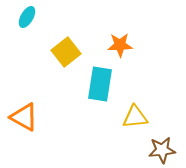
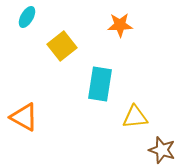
orange star: moved 20 px up
yellow square: moved 4 px left, 6 px up
brown star: rotated 24 degrees clockwise
